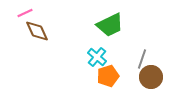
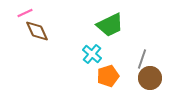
cyan cross: moved 5 px left, 3 px up
brown circle: moved 1 px left, 1 px down
